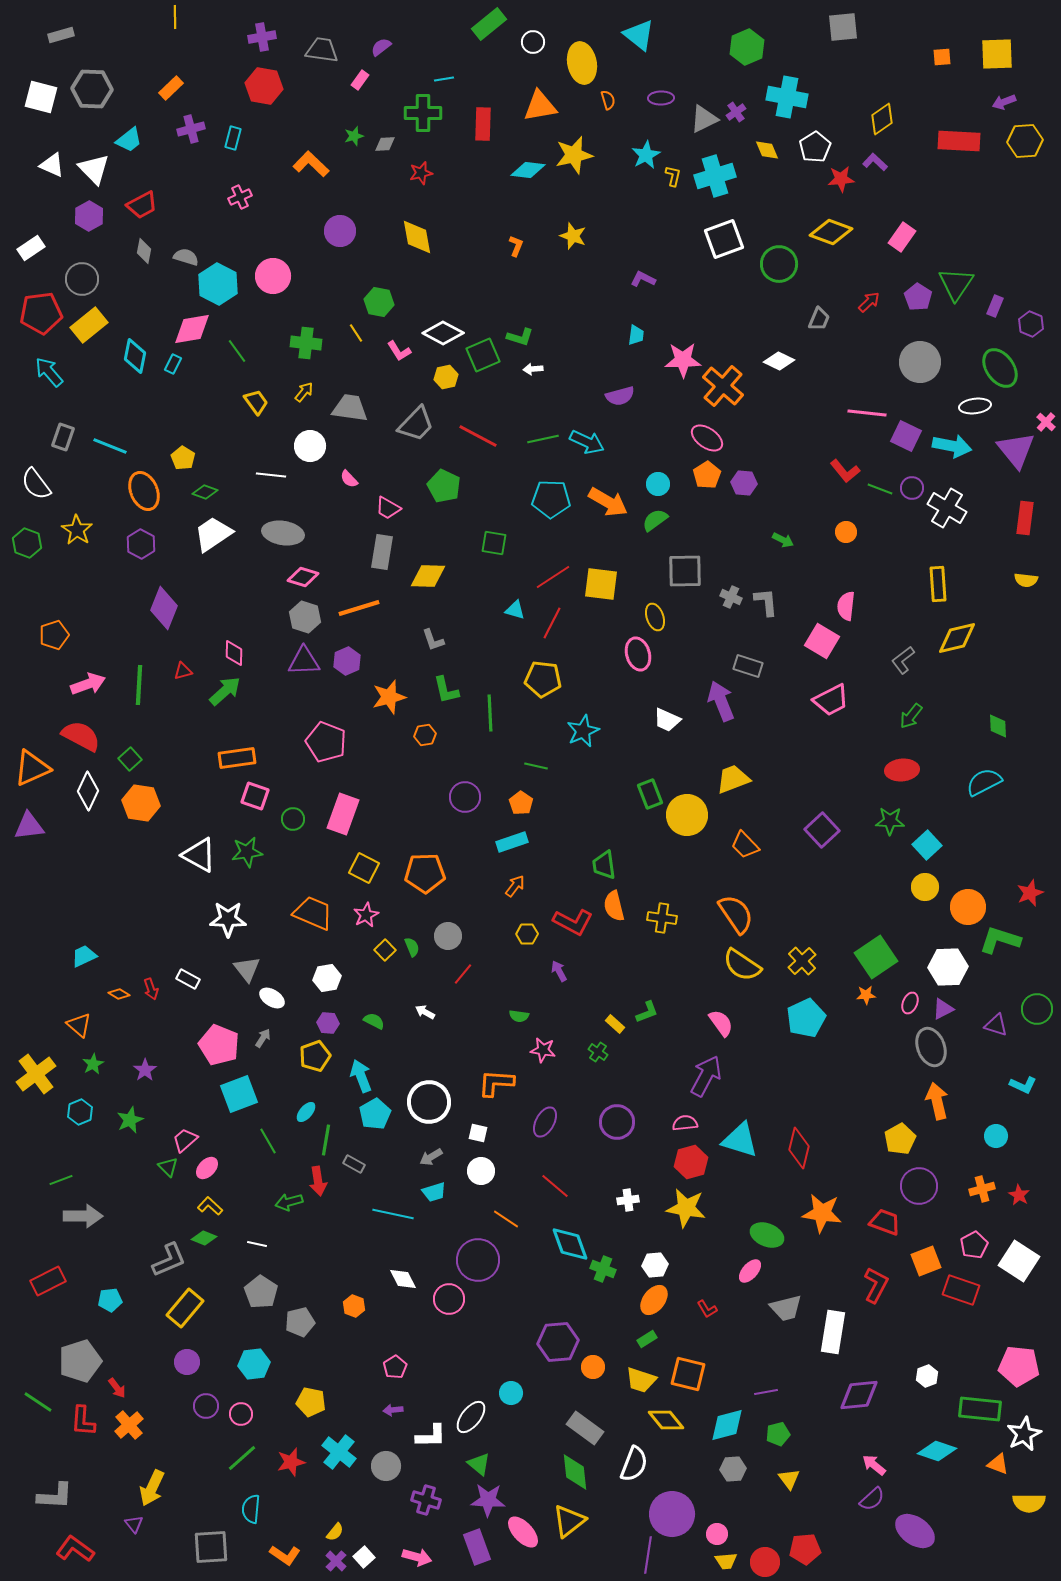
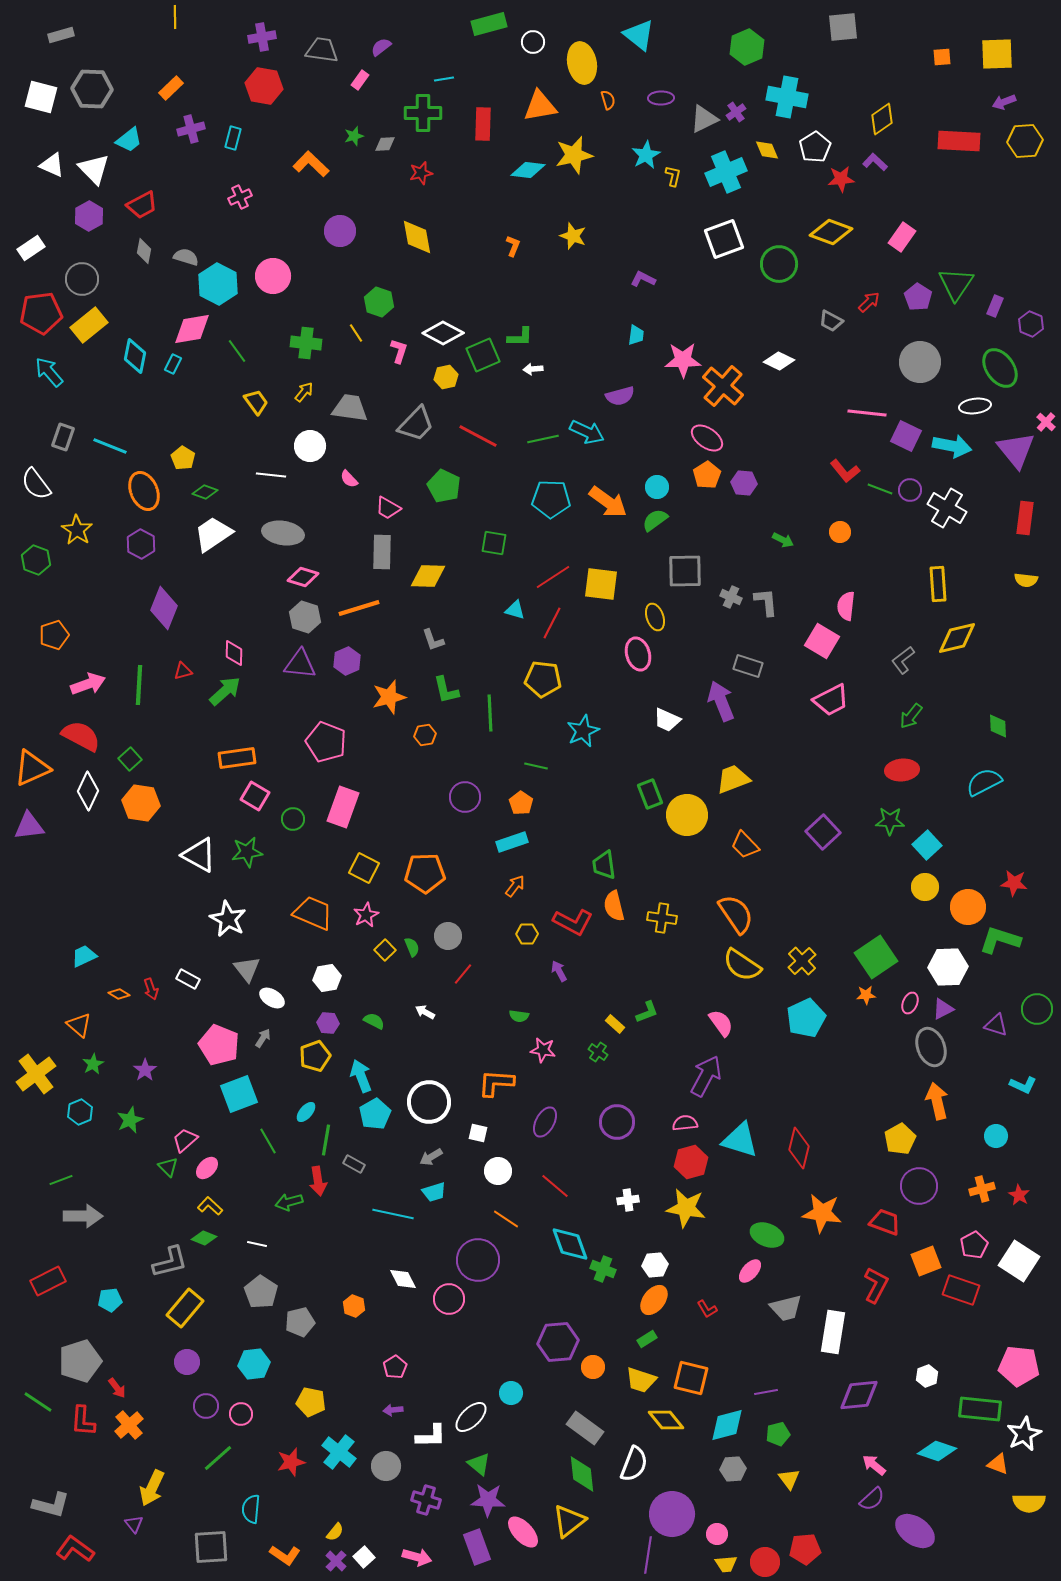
green rectangle at (489, 24): rotated 24 degrees clockwise
cyan cross at (715, 176): moved 11 px right, 4 px up; rotated 6 degrees counterclockwise
orange L-shape at (516, 246): moved 3 px left
green hexagon at (379, 302): rotated 8 degrees clockwise
gray trapezoid at (819, 319): moved 12 px right, 2 px down; rotated 95 degrees clockwise
green L-shape at (520, 337): rotated 16 degrees counterclockwise
pink L-shape at (399, 351): rotated 130 degrees counterclockwise
cyan arrow at (587, 442): moved 10 px up
cyan circle at (658, 484): moved 1 px left, 3 px down
purple circle at (912, 488): moved 2 px left, 2 px down
orange arrow at (608, 502): rotated 6 degrees clockwise
orange circle at (846, 532): moved 6 px left
green hexagon at (27, 543): moved 9 px right, 17 px down
gray rectangle at (382, 552): rotated 8 degrees counterclockwise
purple triangle at (304, 661): moved 4 px left, 3 px down; rotated 8 degrees clockwise
pink square at (255, 796): rotated 12 degrees clockwise
pink rectangle at (343, 814): moved 7 px up
purple square at (822, 830): moved 1 px right, 2 px down
red star at (1030, 893): moved 16 px left, 10 px up; rotated 28 degrees clockwise
white star at (228, 919): rotated 27 degrees clockwise
white circle at (481, 1171): moved 17 px right
gray L-shape at (169, 1260): moved 1 px right, 2 px down; rotated 9 degrees clockwise
orange square at (688, 1374): moved 3 px right, 4 px down
white ellipse at (471, 1417): rotated 8 degrees clockwise
green line at (242, 1458): moved 24 px left
green diamond at (575, 1472): moved 7 px right, 2 px down
gray L-shape at (55, 1496): moved 4 px left, 9 px down; rotated 12 degrees clockwise
yellow trapezoid at (726, 1561): moved 3 px down
